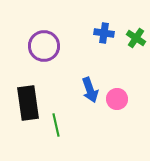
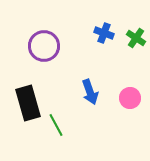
blue cross: rotated 12 degrees clockwise
blue arrow: moved 2 px down
pink circle: moved 13 px right, 1 px up
black rectangle: rotated 8 degrees counterclockwise
green line: rotated 15 degrees counterclockwise
